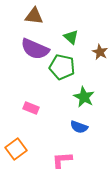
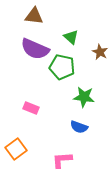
green star: rotated 20 degrees counterclockwise
